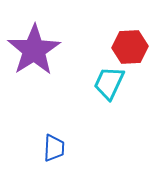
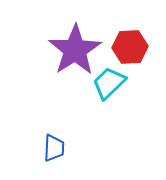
purple star: moved 41 px right
cyan trapezoid: rotated 21 degrees clockwise
